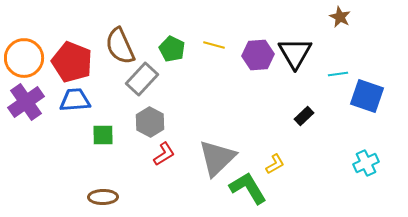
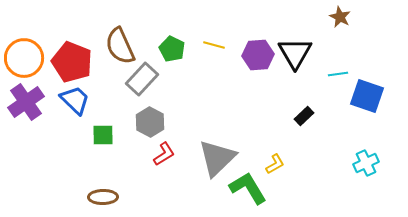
blue trapezoid: rotated 48 degrees clockwise
